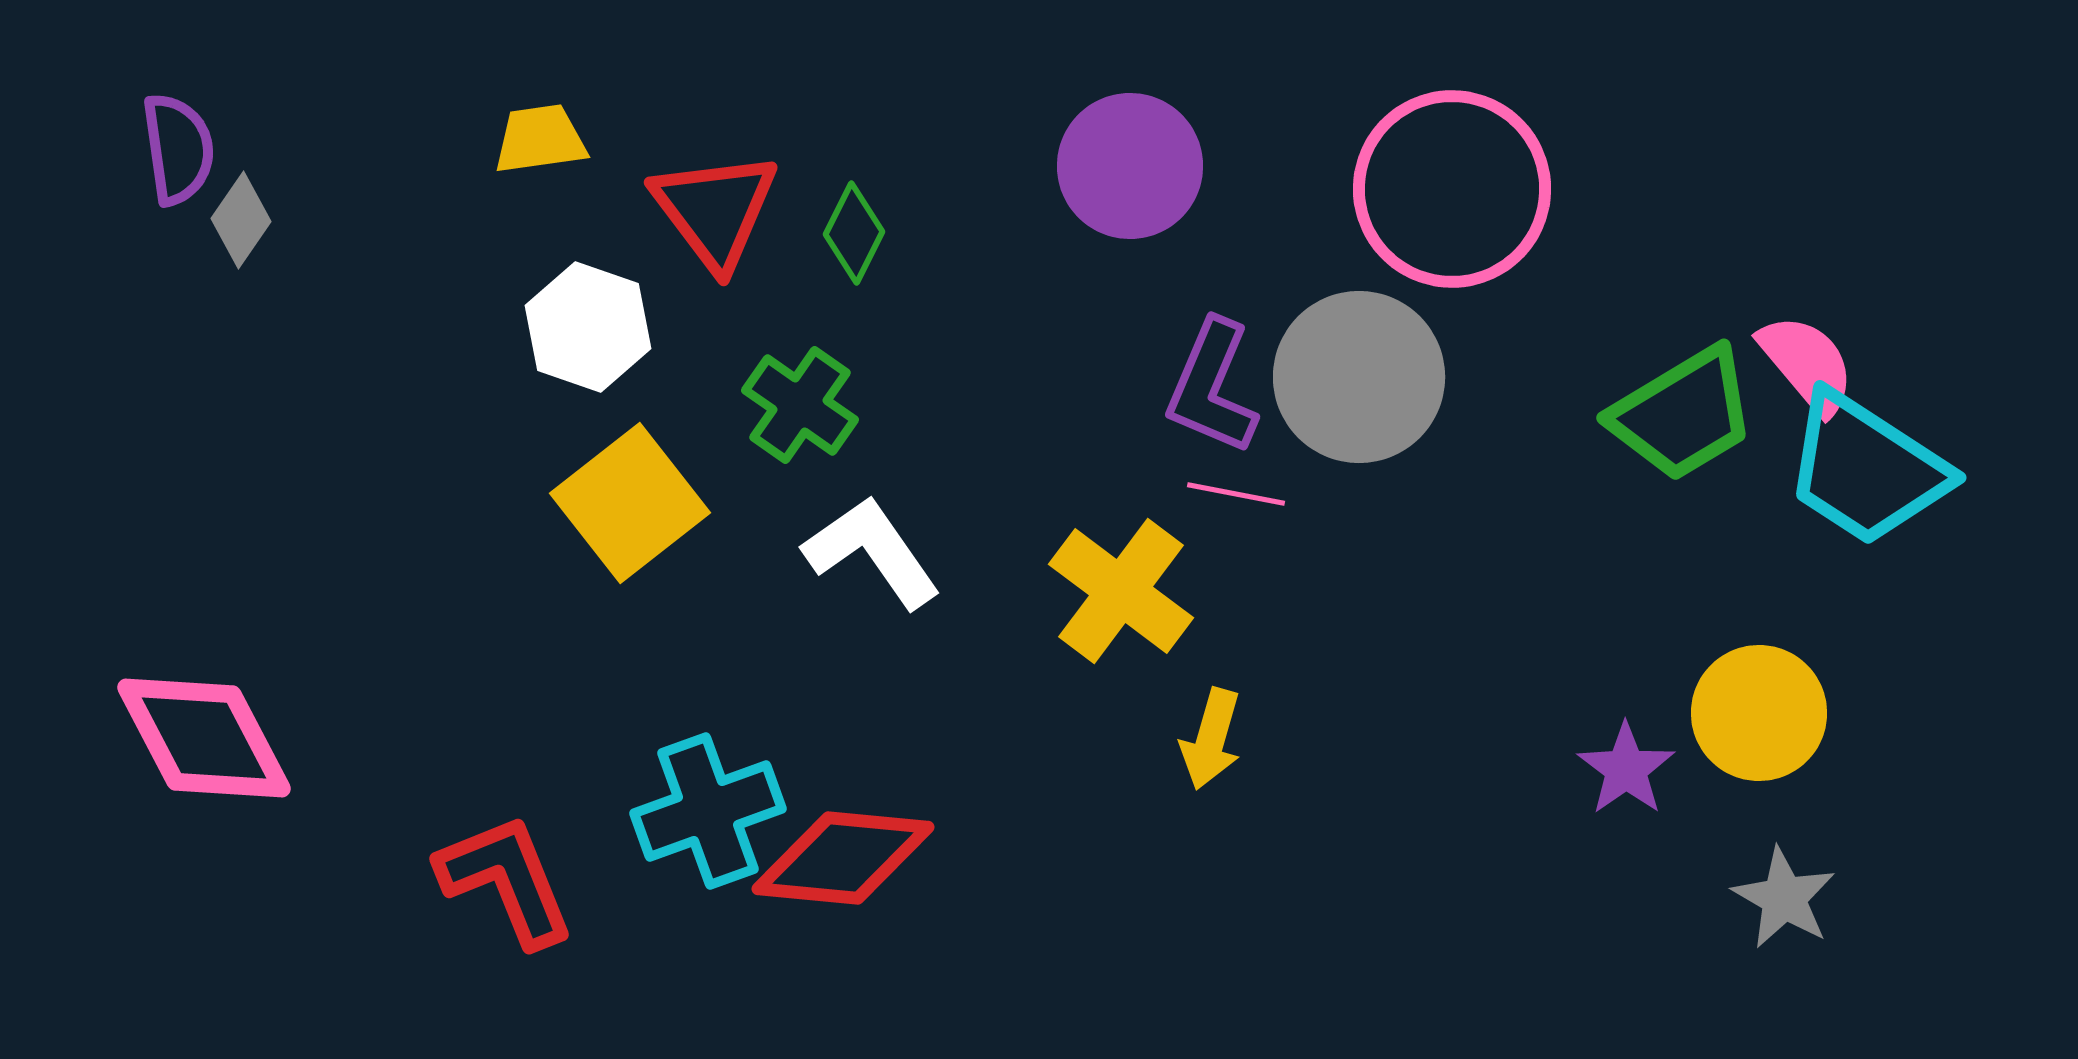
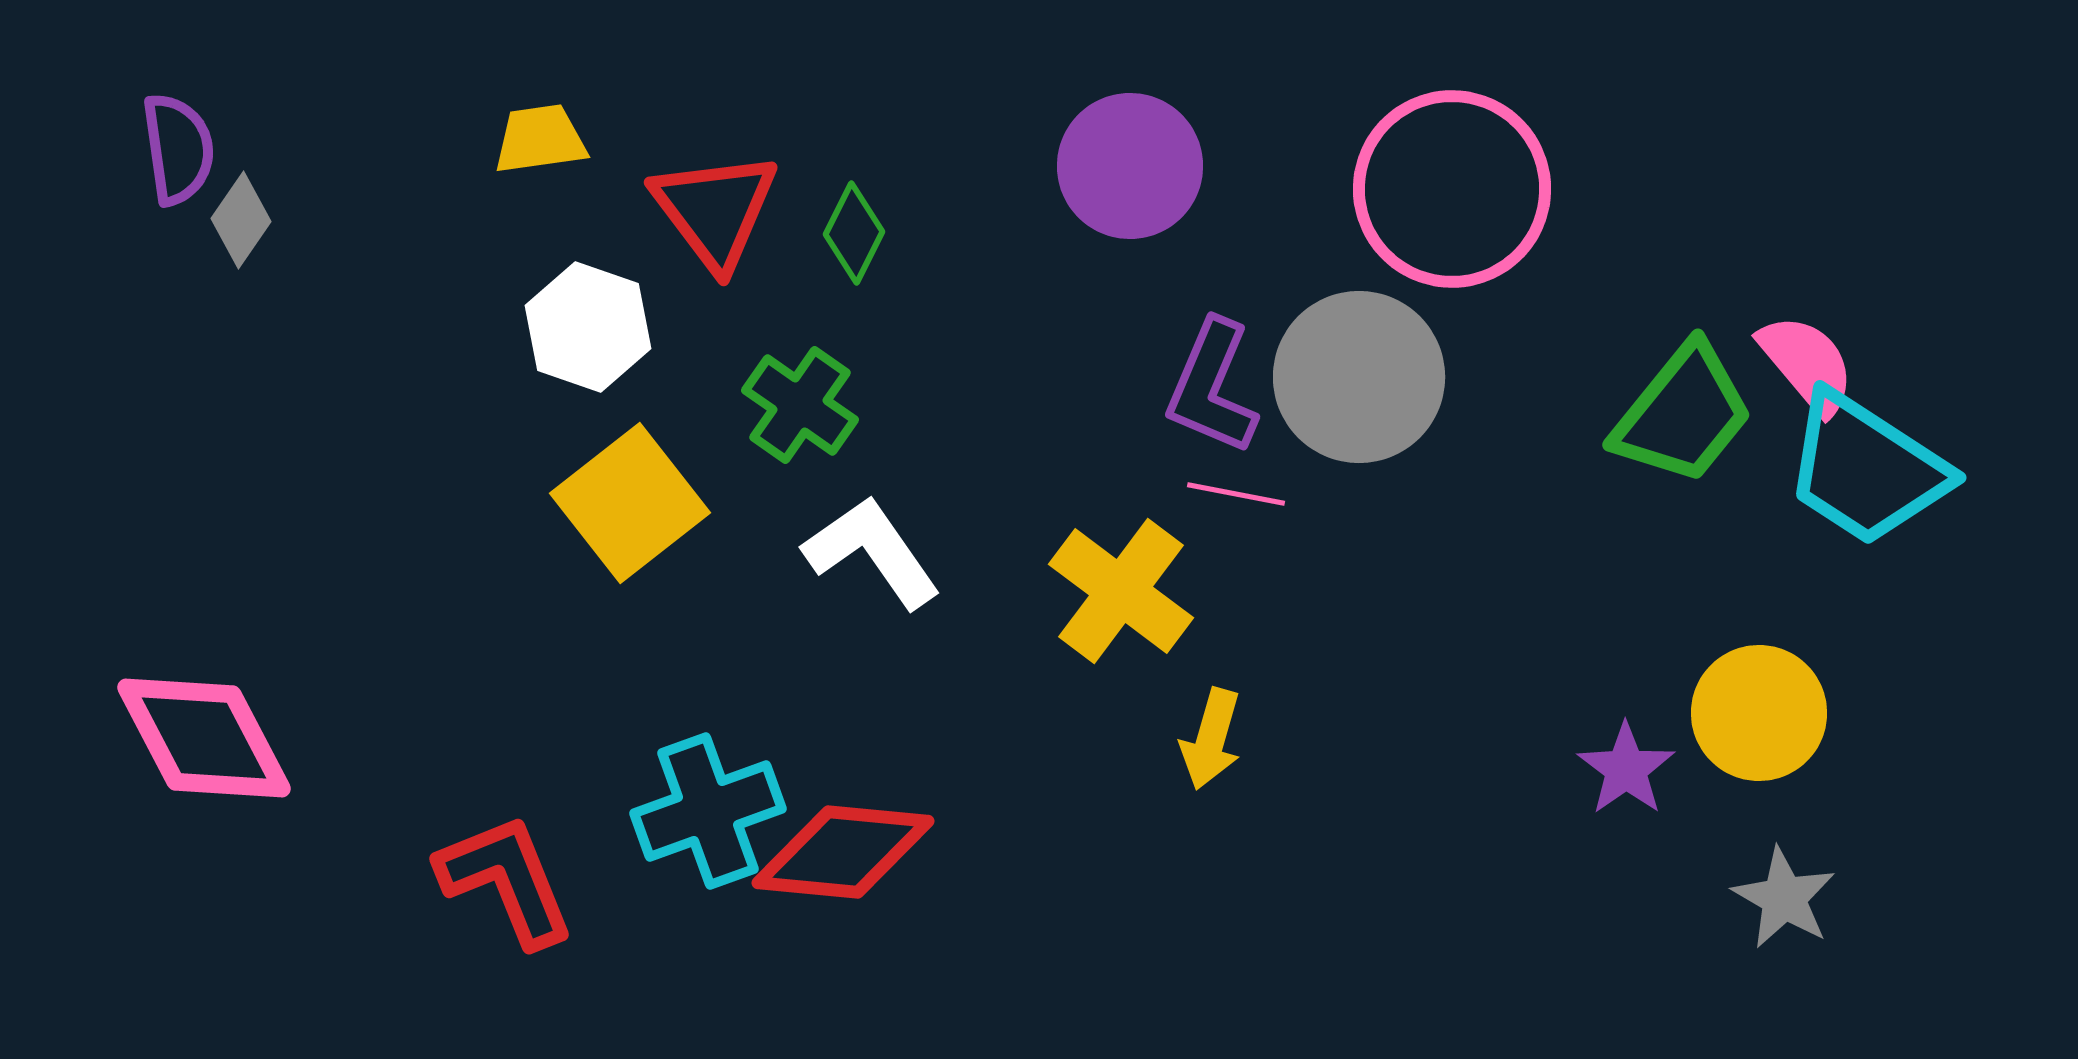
green trapezoid: rotated 20 degrees counterclockwise
red diamond: moved 6 px up
